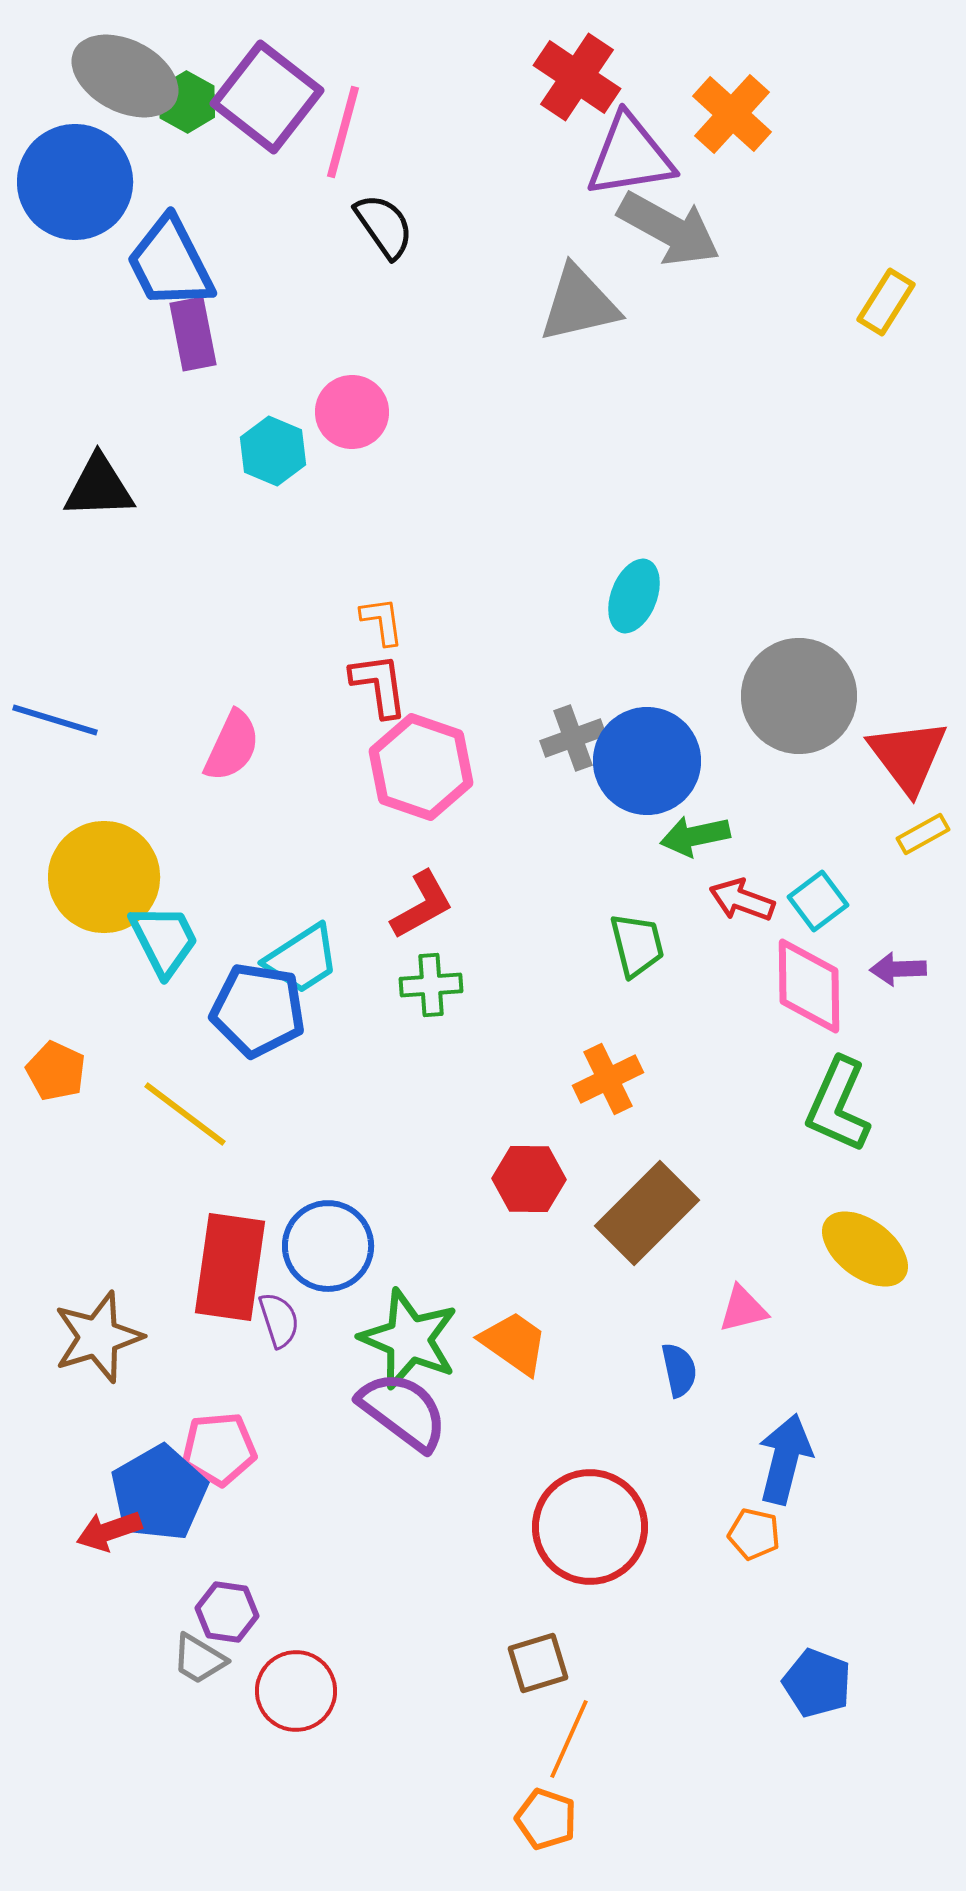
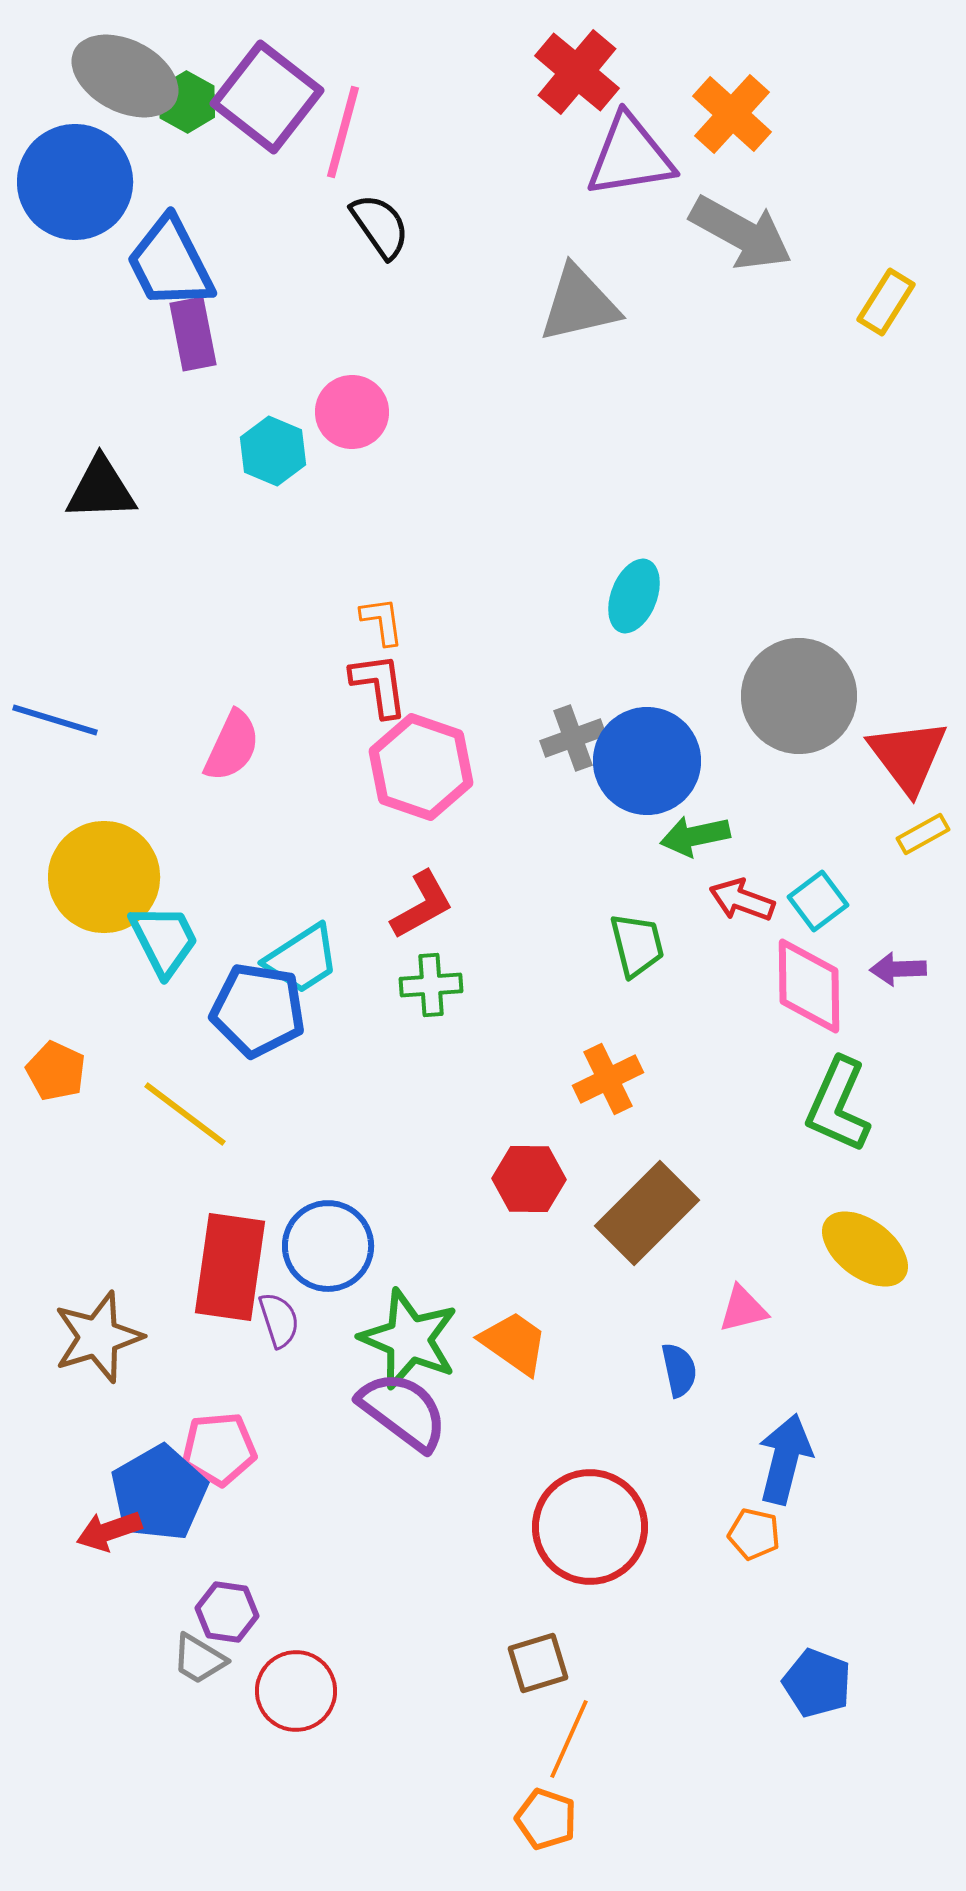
red cross at (577, 77): moved 5 px up; rotated 6 degrees clockwise
black semicircle at (384, 226): moved 4 px left
gray arrow at (669, 229): moved 72 px right, 4 px down
black triangle at (99, 487): moved 2 px right, 2 px down
